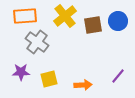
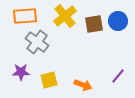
brown square: moved 1 px right, 1 px up
yellow square: moved 1 px down
orange arrow: rotated 24 degrees clockwise
